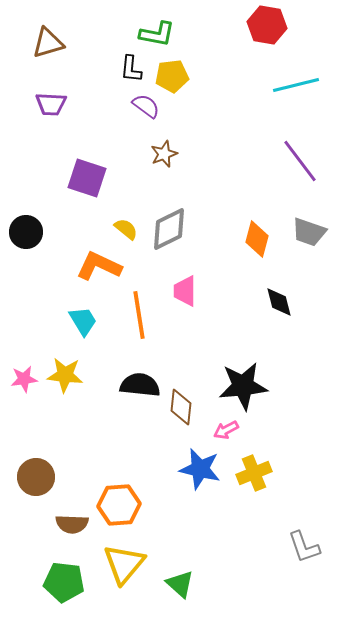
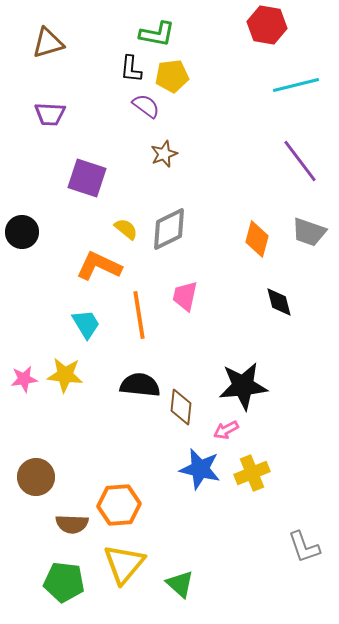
purple trapezoid: moved 1 px left, 10 px down
black circle: moved 4 px left
pink trapezoid: moved 5 px down; rotated 12 degrees clockwise
cyan trapezoid: moved 3 px right, 3 px down
yellow cross: moved 2 px left
